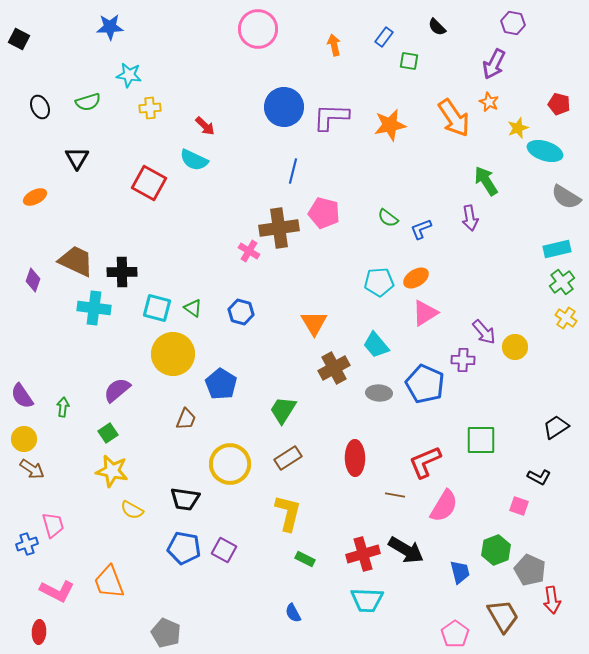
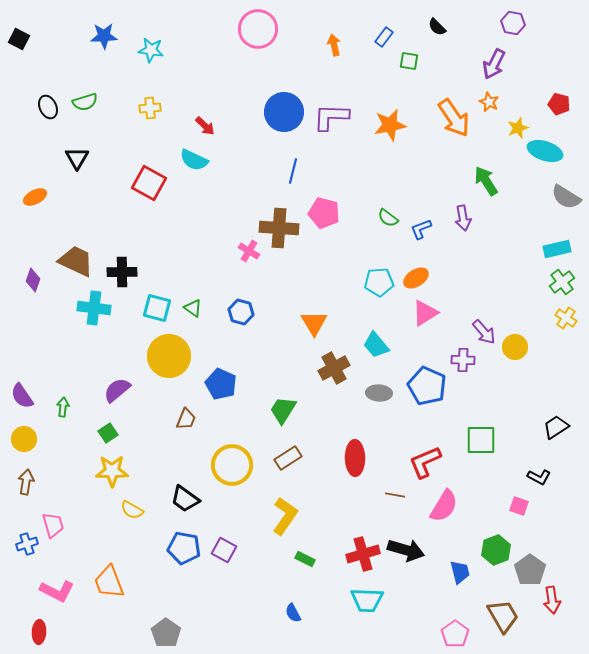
blue star at (110, 27): moved 6 px left, 9 px down
cyan star at (129, 75): moved 22 px right, 25 px up
green semicircle at (88, 102): moved 3 px left
black ellipse at (40, 107): moved 8 px right
blue circle at (284, 107): moved 5 px down
purple arrow at (470, 218): moved 7 px left
brown cross at (279, 228): rotated 12 degrees clockwise
yellow circle at (173, 354): moved 4 px left, 2 px down
blue pentagon at (221, 384): rotated 8 degrees counterclockwise
blue pentagon at (425, 384): moved 2 px right, 2 px down
yellow circle at (230, 464): moved 2 px right, 1 px down
brown arrow at (32, 469): moved 6 px left, 13 px down; rotated 115 degrees counterclockwise
yellow star at (112, 471): rotated 12 degrees counterclockwise
black trapezoid at (185, 499): rotated 28 degrees clockwise
yellow L-shape at (288, 513): moved 3 px left, 3 px down; rotated 21 degrees clockwise
black arrow at (406, 550): rotated 15 degrees counterclockwise
gray pentagon at (530, 570): rotated 12 degrees clockwise
gray pentagon at (166, 633): rotated 12 degrees clockwise
